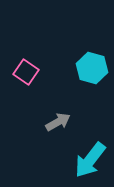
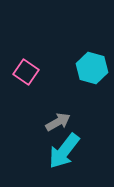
cyan arrow: moved 26 px left, 9 px up
